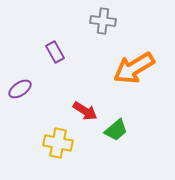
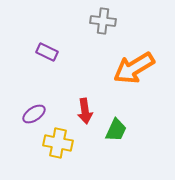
purple rectangle: moved 8 px left; rotated 35 degrees counterclockwise
purple ellipse: moved 14 px right, 25 px down
red arrow: rotated 50 degrees clockwise
green trapezoid: rotated 25 degrees counterclockwise
